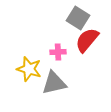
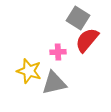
yellow star: moved 2 px down
